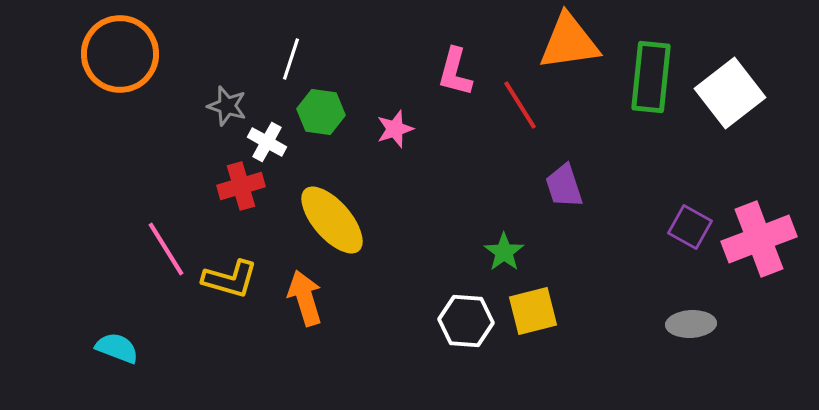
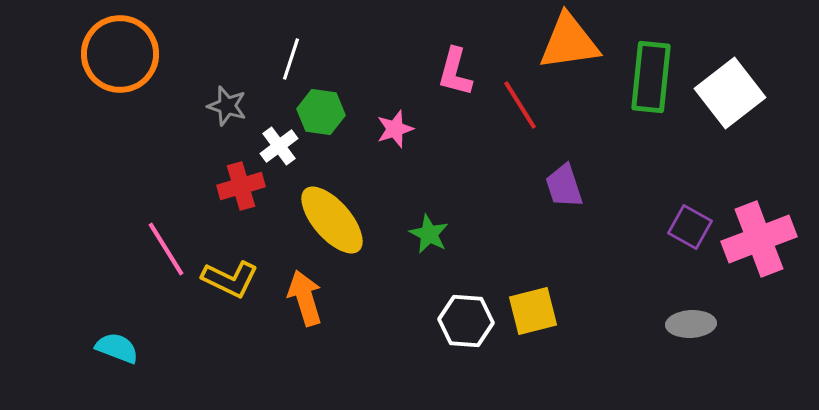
white cross: moved 12 px right, 4 px down; rotated 24 degrees clockwise
green star: moved 75 px left, 18 px up; rotated 9 degrees counterclockwise
yellow L-shape: rotated 10 degrees clockwise
